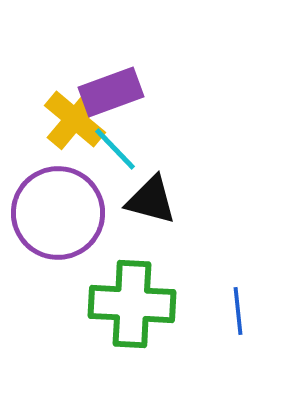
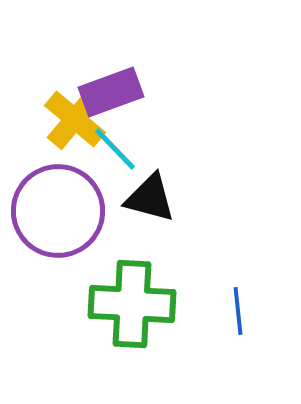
black triangle: moved 1 px left, 2 px up
purple circle: moved 2 px up
